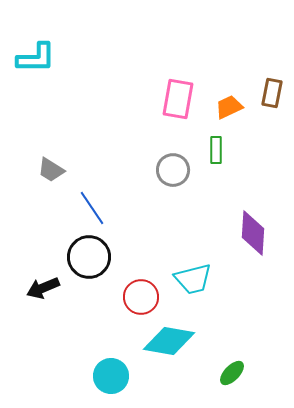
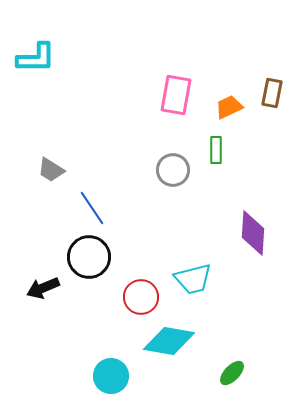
pink rectangle: moved 2 px left, 4 px up
